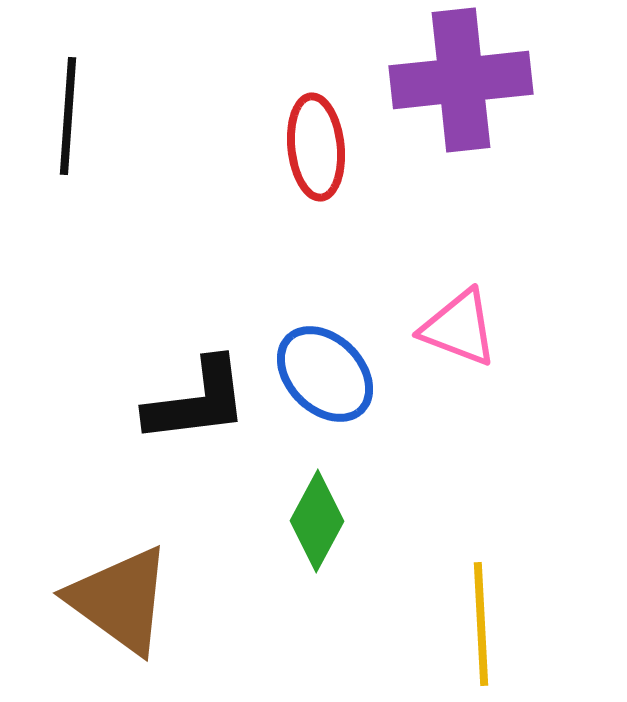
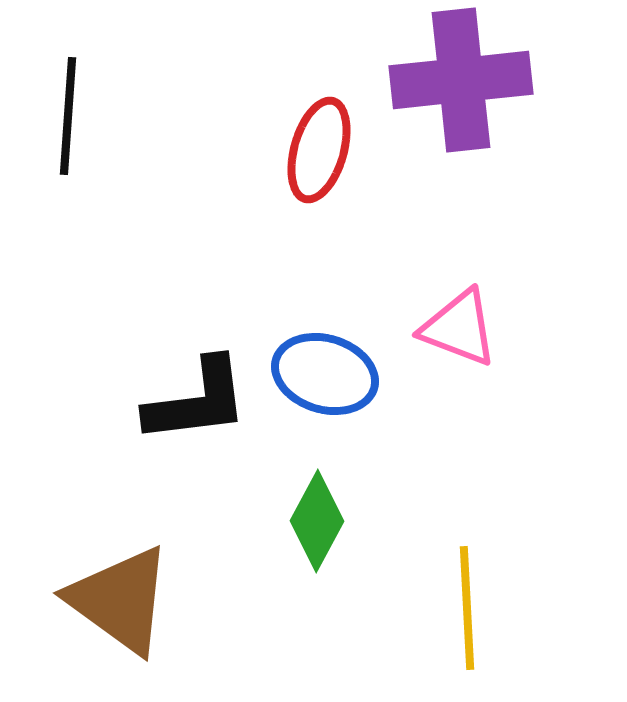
red ellipse: moved 3 px right, 3 px down; rotated 22 degrees clockwise
blue ellipse: rotated 28 degrees counterclockwise
yellow line: moved 14 px left, 16 px up
